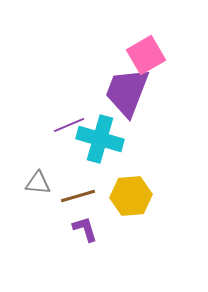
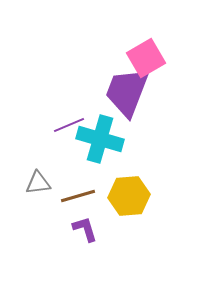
pink square: moved 3 px down
gray triangle: rotated 12 degrees counterclockwise
yellow hexagon: moved 2 px left
